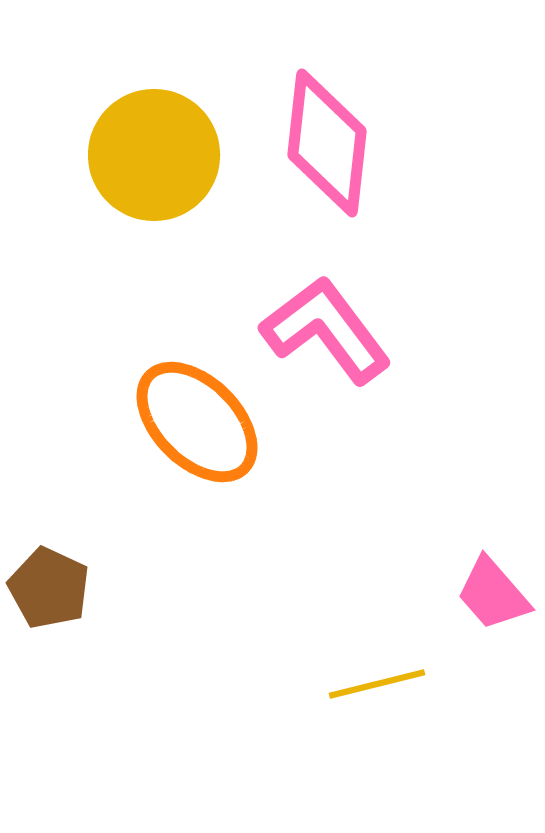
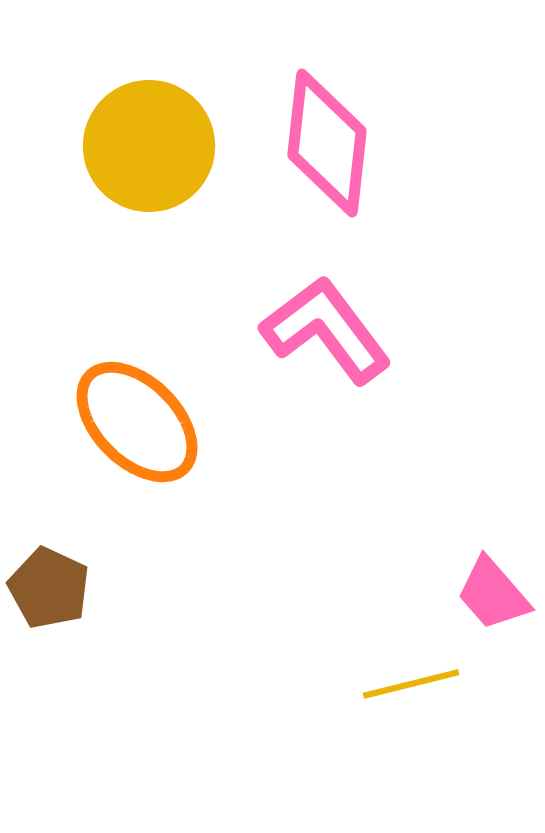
yellow circle: moved 5 px left, 9 px up
orange ellipse: moved 60 px left
yellow line: moved 34 px right
